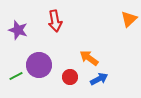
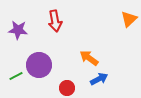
purple star: rotated 12 degrees counterclockwise
red circle: moved 3 px left, 11 px down
